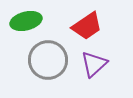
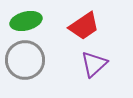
red trapezoid: moved 3 px left
gray circle: moved 23 px left
